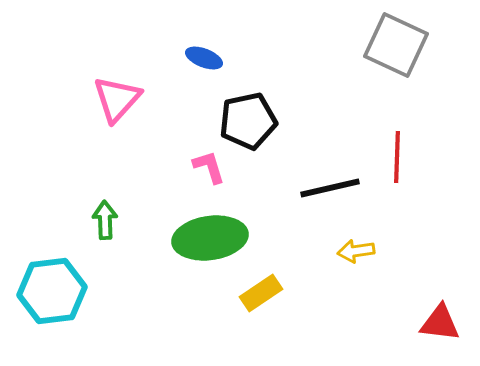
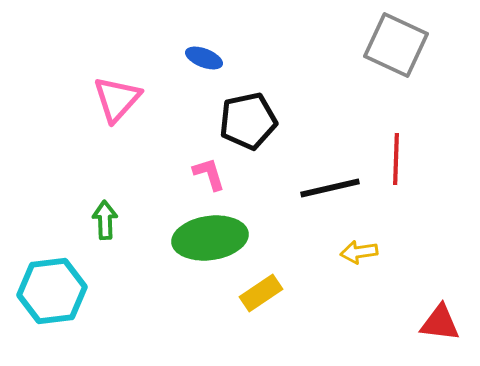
red line: moved 1 px left, 2 px down
pink L-shape: moved 7 px down
yellow arrow: moved 3 px right, 1 px down
